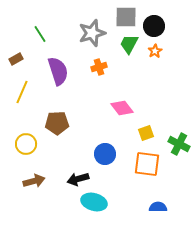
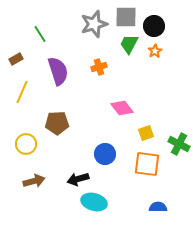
gray star: moved 2 px right, 9 px up
